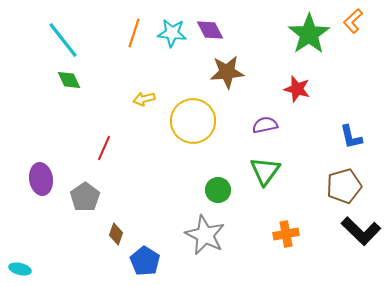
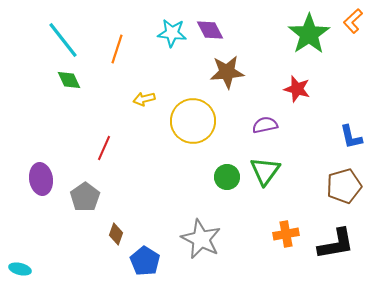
orange line: moved 17 px left, 16 px down
green circle: moved 9 px right, 13 px up
black L-shape: moved 25 px left, 13 px down; rotated 54 degrees counterclockwise
gray star: moved 4 px left, 4 px down
